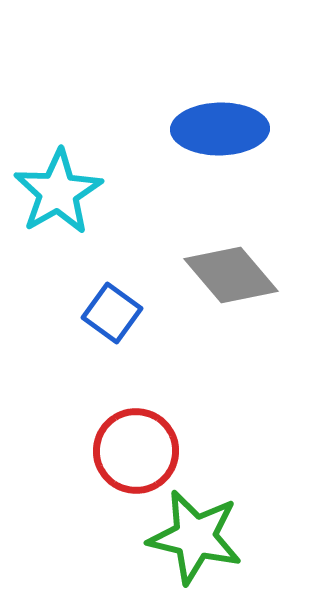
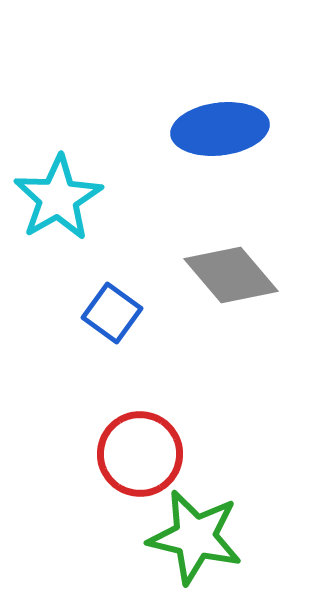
blue ellipse: rotated 6 degrees counterclockwise
cyan star: moved 6 px down
red circle: moved 4 px right, 3 px down
